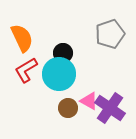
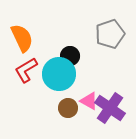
black circle: moved 7 px right, 3 px down
